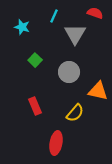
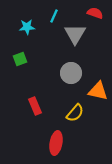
cyan star: moved 5 px right; rotated 21 degrees counterclockwise
green square: moved 15 px left, 1 px up; rotated 24 degrees clockwise
gray circle: moved 2 px right, 1 px down
